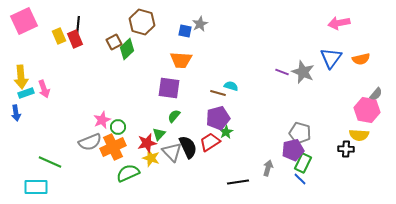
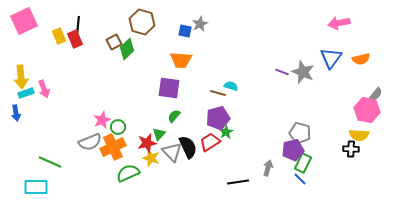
black cross at (346, 149): moved 5 px right
